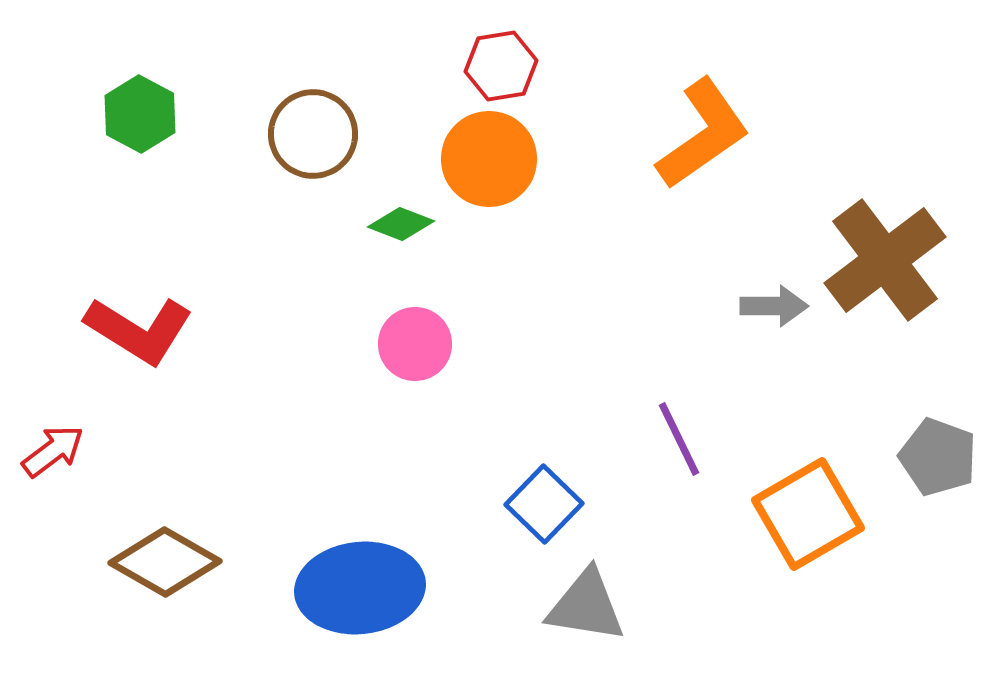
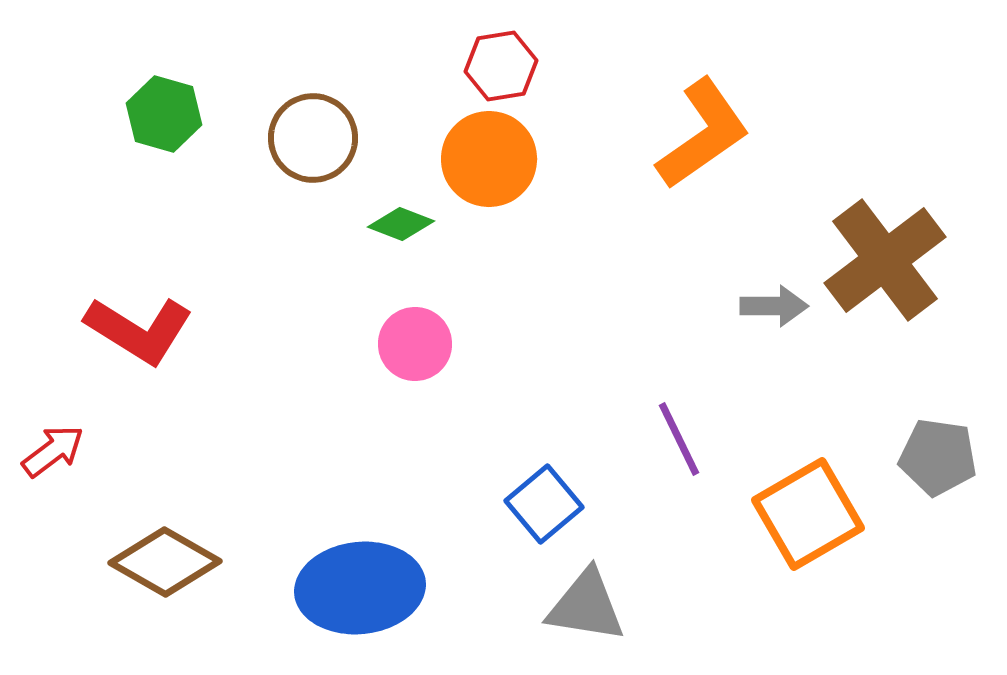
green hexagon: moved 24 px right; rotated 12 degrees counterclockwise
brown circle: moved 4 px down
gray pentagon: rotated 12 degrees counterclockwise
blue square: rotated 6 degrees clockwise
